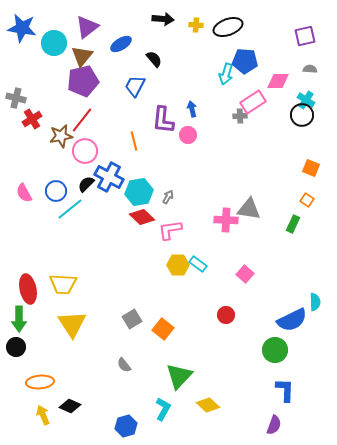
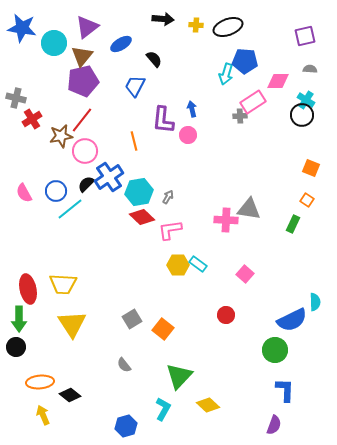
blue cross at (109, 177): rotated 28 degrees clockwise
black diamond at (70, 406): moved 11 px up; rotated 15 degrees clockwise
